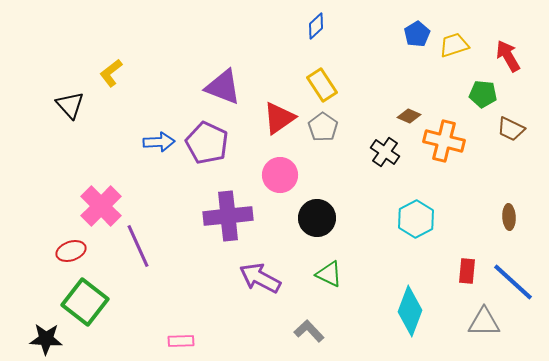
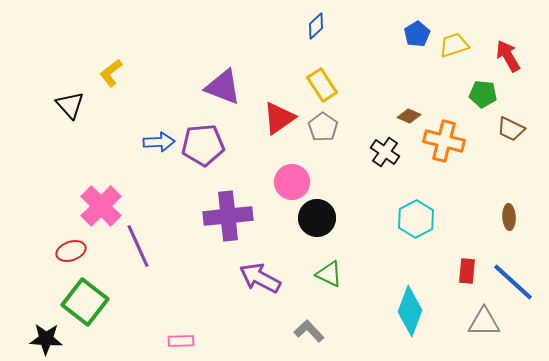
purple pentagon: moved 4 px left, 2 px down; rotated 30 degrees counterclockwise
pink circle: moved 12 px right, 7 px down
